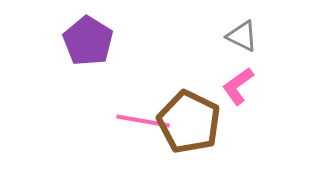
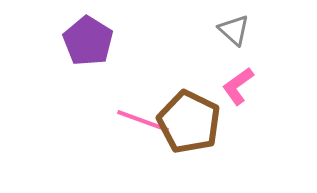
gray triangle: moved 8 px left, 6 px up; rotated 16 degrees clockwise
pink line: rotated 10 degrees clockwise
